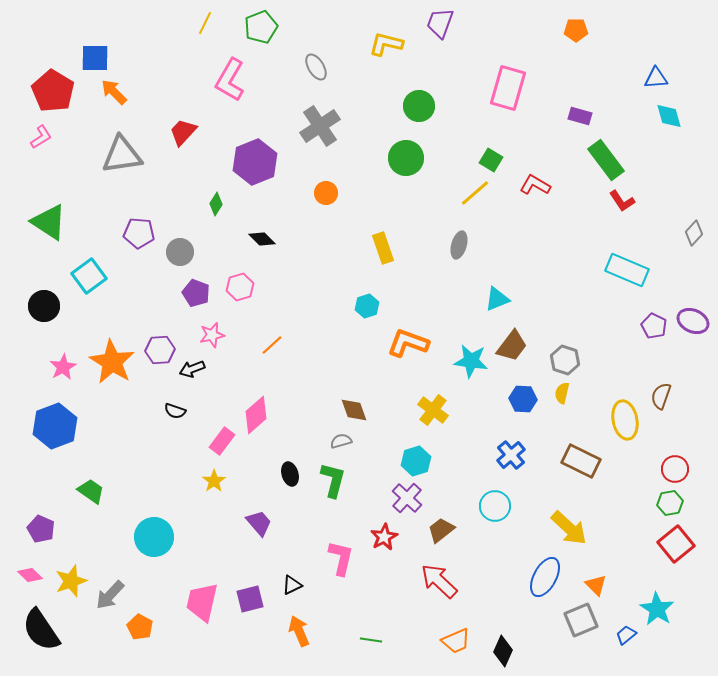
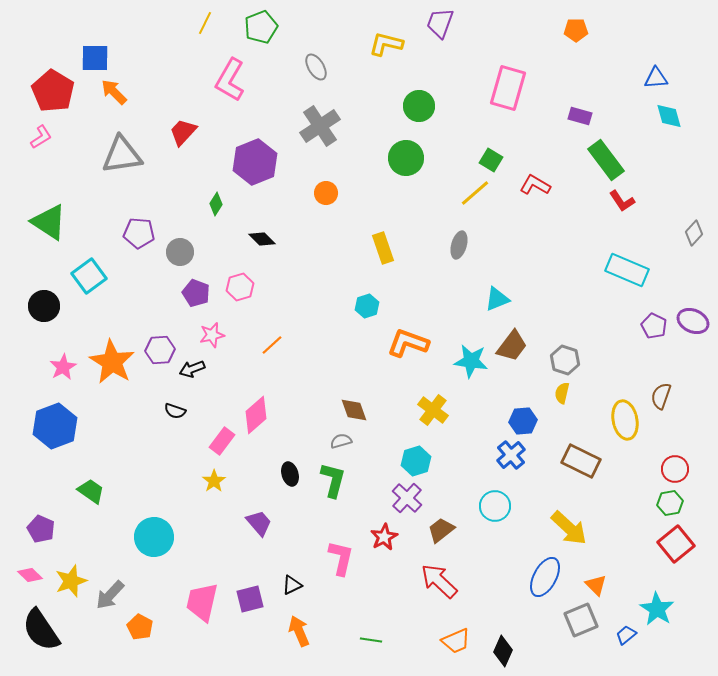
blue hexagon at (523, 399): moved 22 px down; rotated 8 degrees counterclockwise
